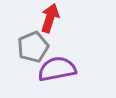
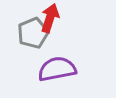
gray pentagon: moved 14 px up
